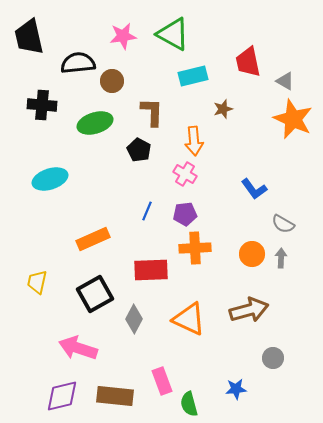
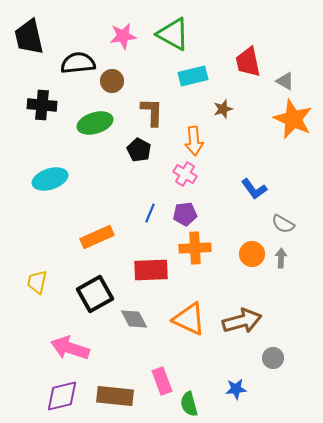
blue line: moved 3 px right, 2 px down
orange rectangle: moved 4 px right, 2 px up
brown arrow: moved 7 px left, 11 px down
gray diamond: rotated 56 degrees counterclockwise
pink arrow: moved 8 px left
